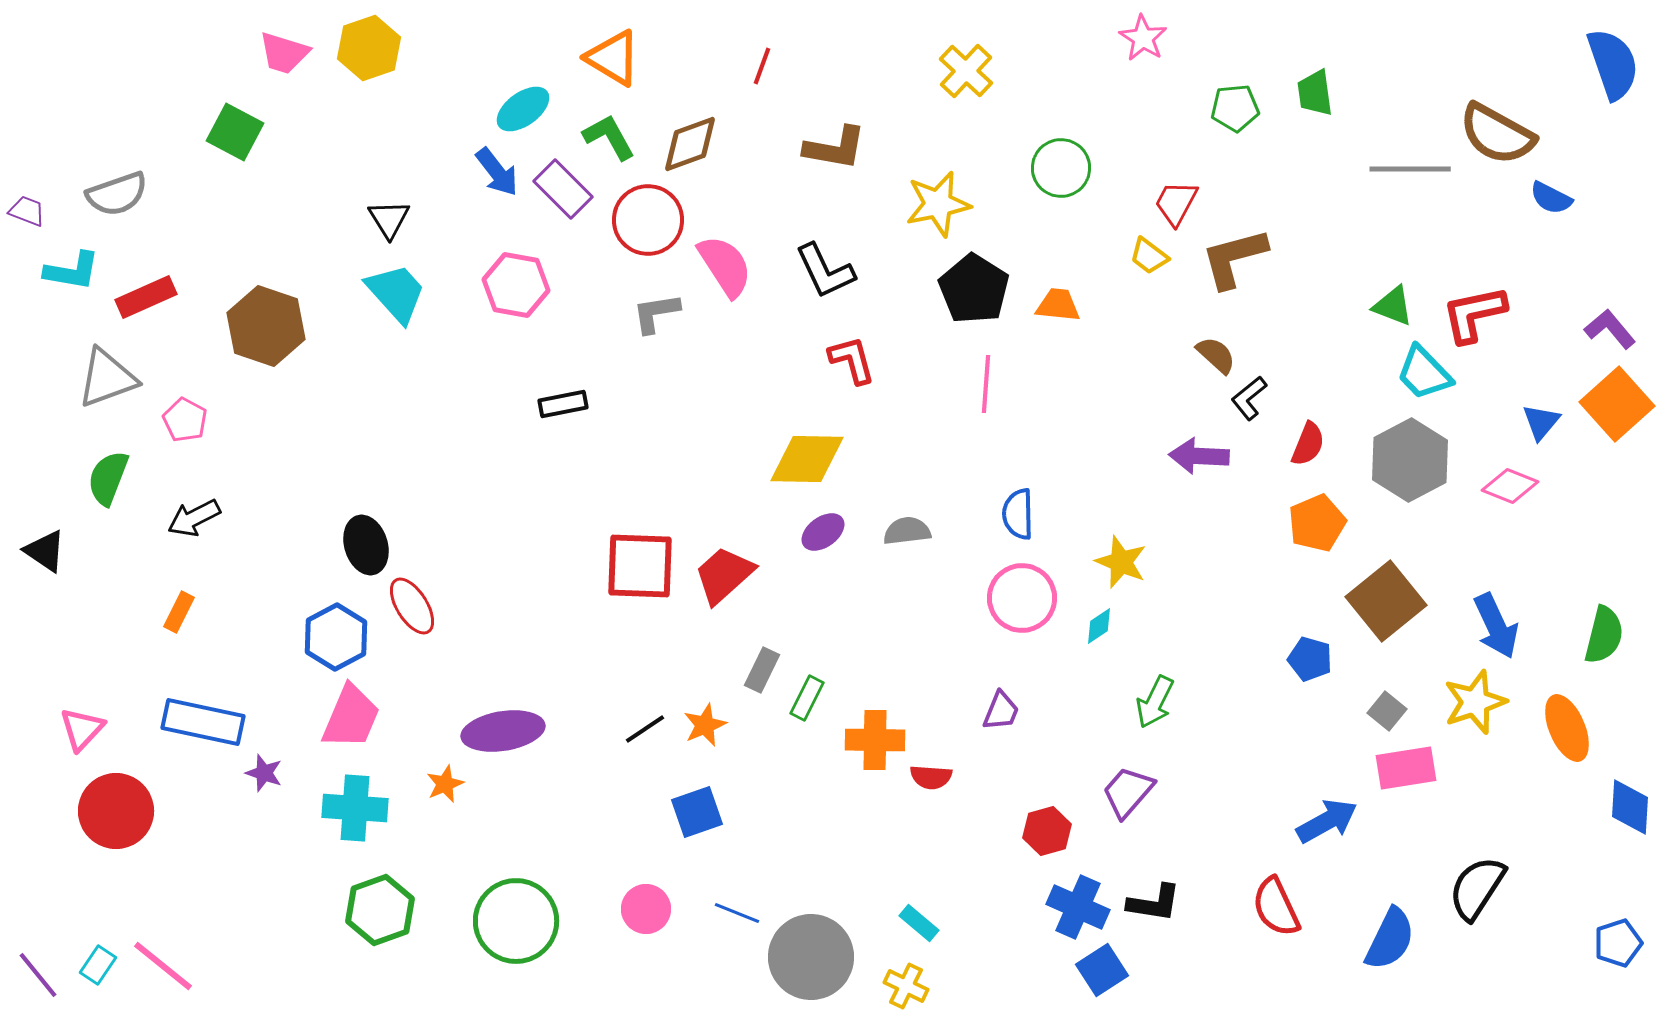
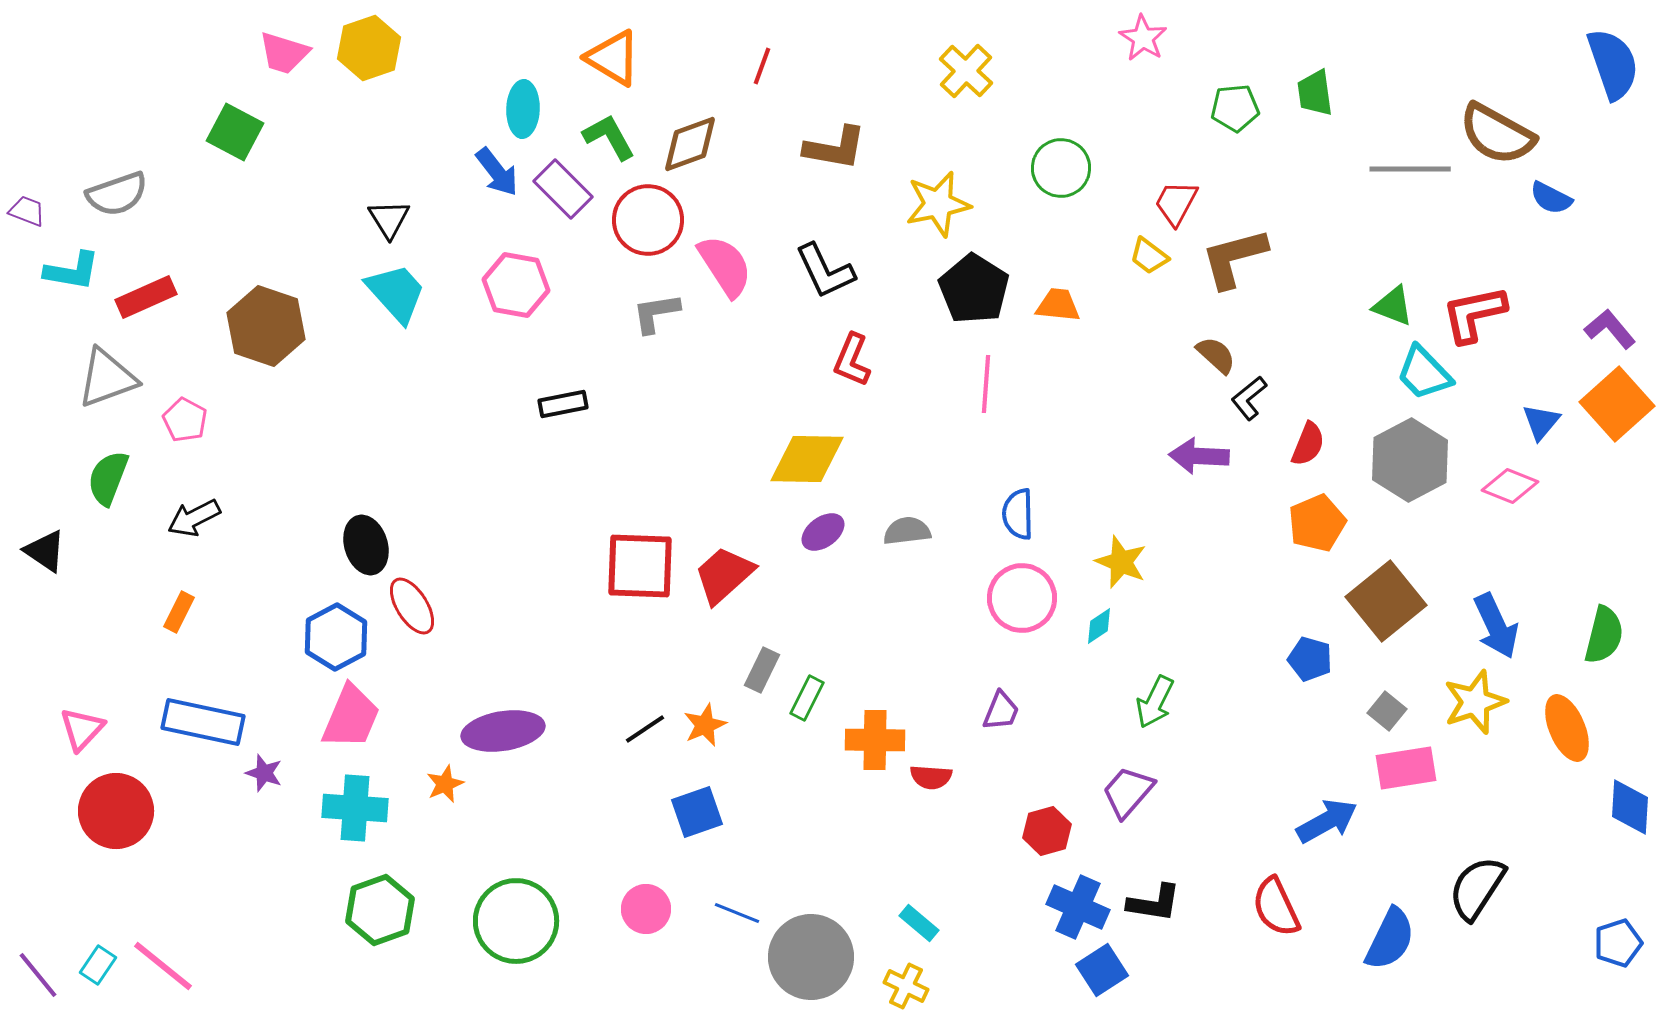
cyan ellipse at (523, 109): rotated 52 degrees counterclockwise
red L-shape at (852, 360): rotated 142 degrees counterclockwise
